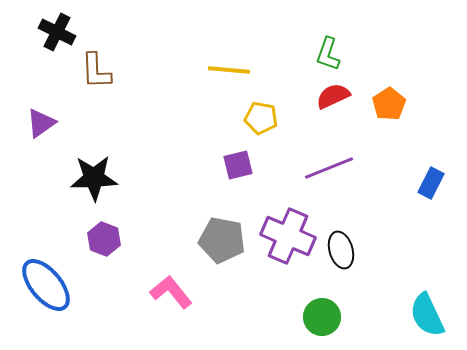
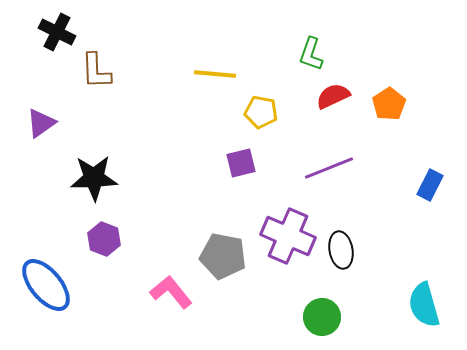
green L-shape: moved 17 px left
yellow line: moved 14 px left, 4 px down
yellow pentagon: moved 6 px up
purple square: moved 3 px right, 2 px up
blue rectangle: moved 1 px left, 2 px down
gray pentagon: moved 1 px right, 16 px down
black ellipse: rotated 6 degrees clockwise
cyan semicircle: moved 3 px left, 10 px up; rotated 9 degrees clockwise
